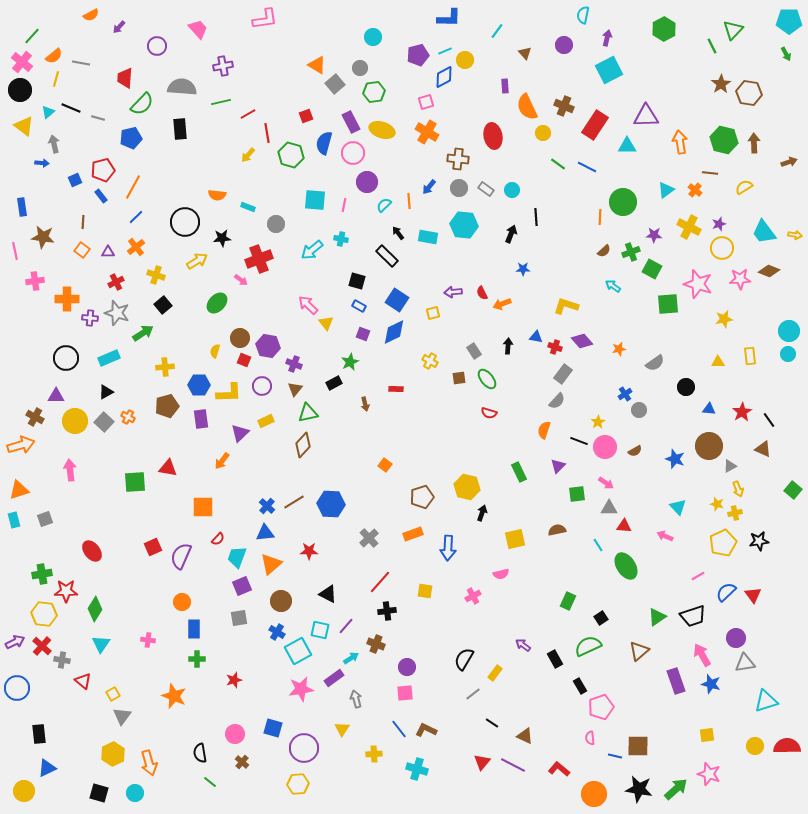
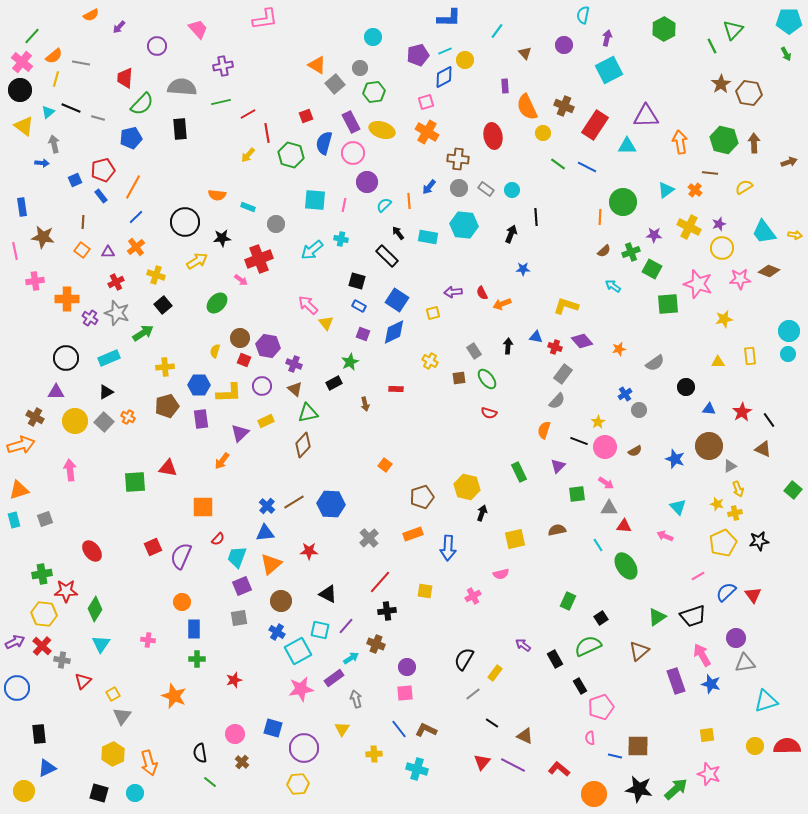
purple cross at (90, 318): rotated 28 degrees clockwise
brown triangle at (295, 389): rotated 28 degrees counterclockwise
purple triangle at (56, 396): moved 4 px up
red triangle at (83, 681): rotated 36 degrees clockwise
